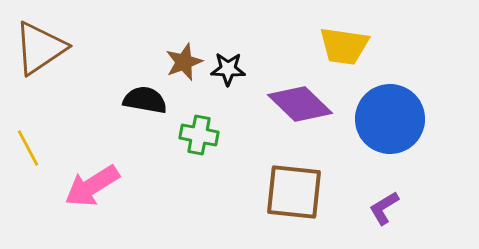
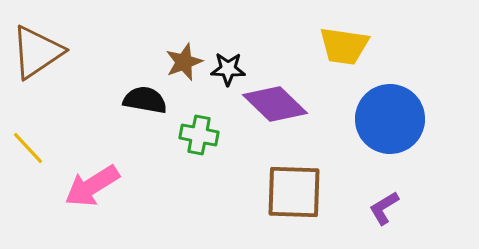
brown triangle: moved 3 px left, 4 px down
purple diamond: moved 25 px left
yellow line: rotated 15 degrees counterclockwise
brown square: rotated 4 degrees counterclockwise
